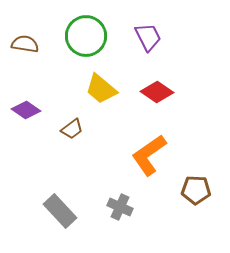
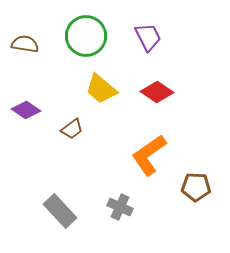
brown pentagon: moved 3 px up
